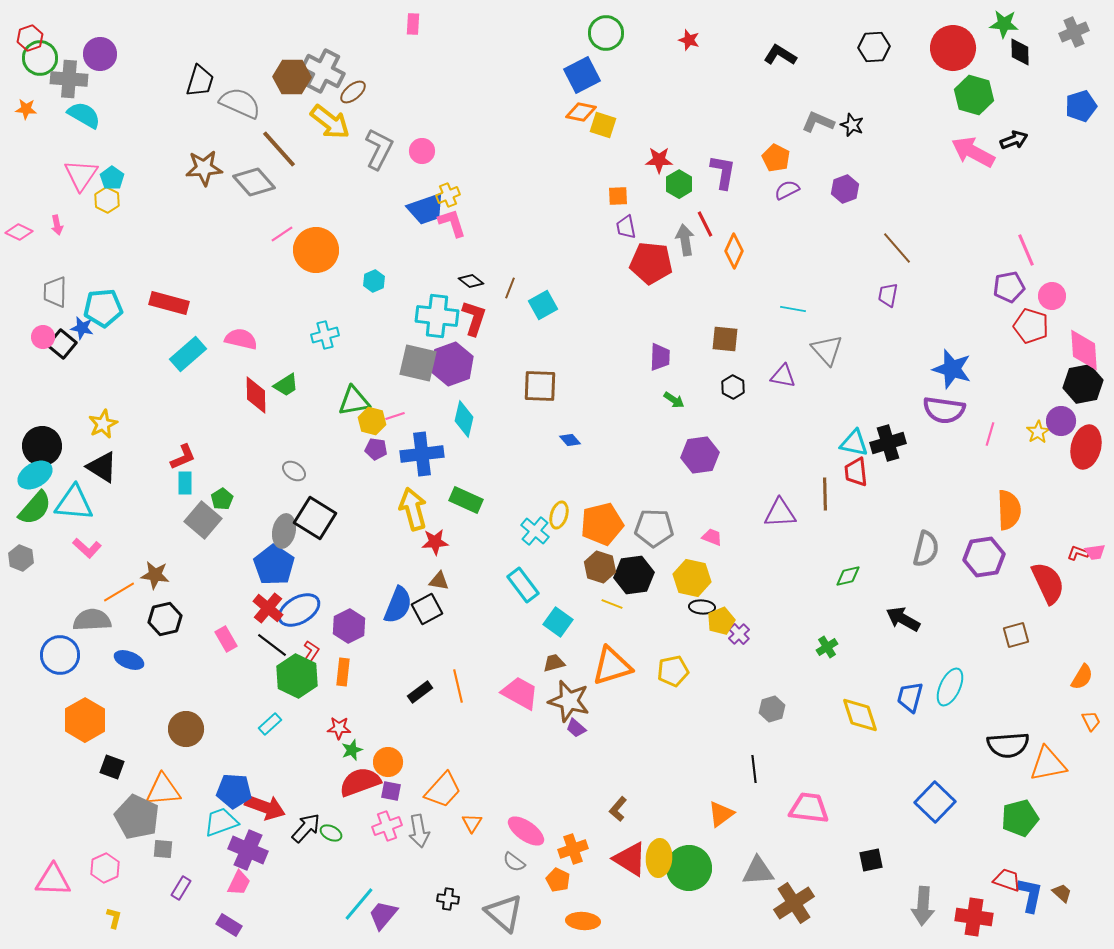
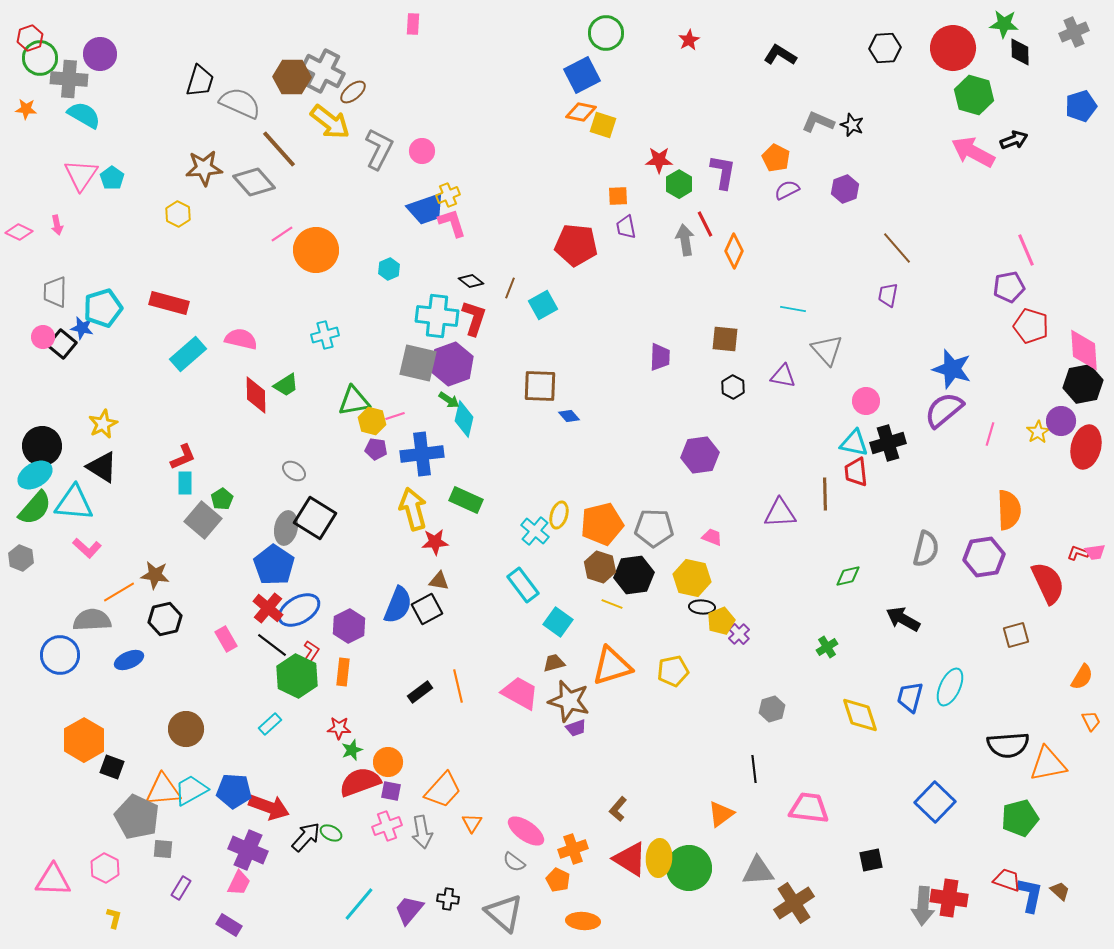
red star at (689, 40): rotated 25 degrees clockwise
black hexagon at (874, 47): moved 11 px right, 1 px down
yellow hexagon at (107, 200): moved 71 px right, 14 px down
red pentagon at (651, 263): moved 75 px left, 18 px up
cyan hexagon at (374, 281): moved 15 px right, 12 px up
pink circle at (1052, 296): moved 186 px left, 105 px down
cyan pentagon at (103, 308): rotated 12 degrees counterclockwise
green arrow at (674, 400): moved 225 px left
purple semicircle at (944, 410): rotated 132 degrees clockwise
blue diamond at (570, 440): moved 1 px left, 24 px up
gray ellipse at (284, 531): moved 2 px right, 3 px up
blue ellipse at (129, 660): rotated 44 degrees counterclockwise
orange hexagon at (85, 720): moved 1 px left, 20 px down
purple trapezoid at (576, 728): rotated 60 degrees counterclockwise
red arrow at (265, 807): moved 4 px right
cyan trapezoid at (221, 822): moved 30 px left, 32 px up; rotated 9 degrees counterclockwise
black arrow at (306, 828): moved 9 px down
gray arrow at (419, 831): moved 3 px right, 1 px down
pink hexagon at (105, 868): rotated 8 degrees counterclockwise
brown trapezoid at (1062, 893): moved 2 px left, 2 px up
purple trapezoid at (383, 915): moved 26 px right, 5 px up
red cross at (974, 917): moved 25 px left, 19 px up
